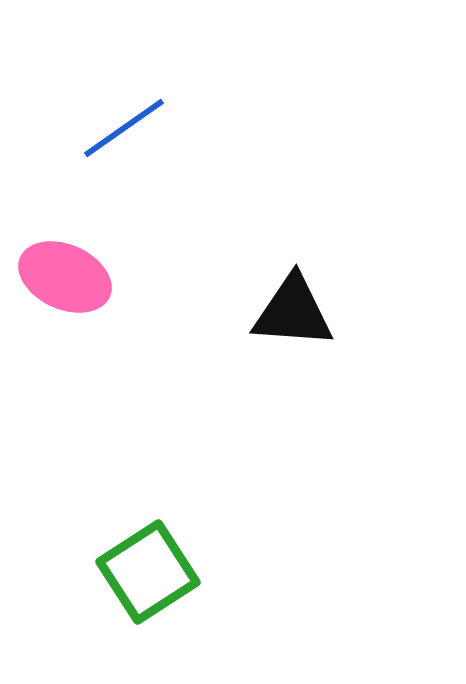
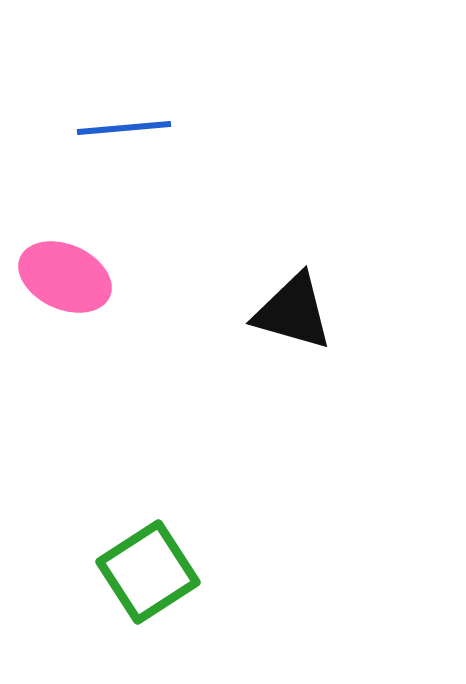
blue line: rotated 30 degrees clockwise
black triangle: rotated 12 degrees clockwise
